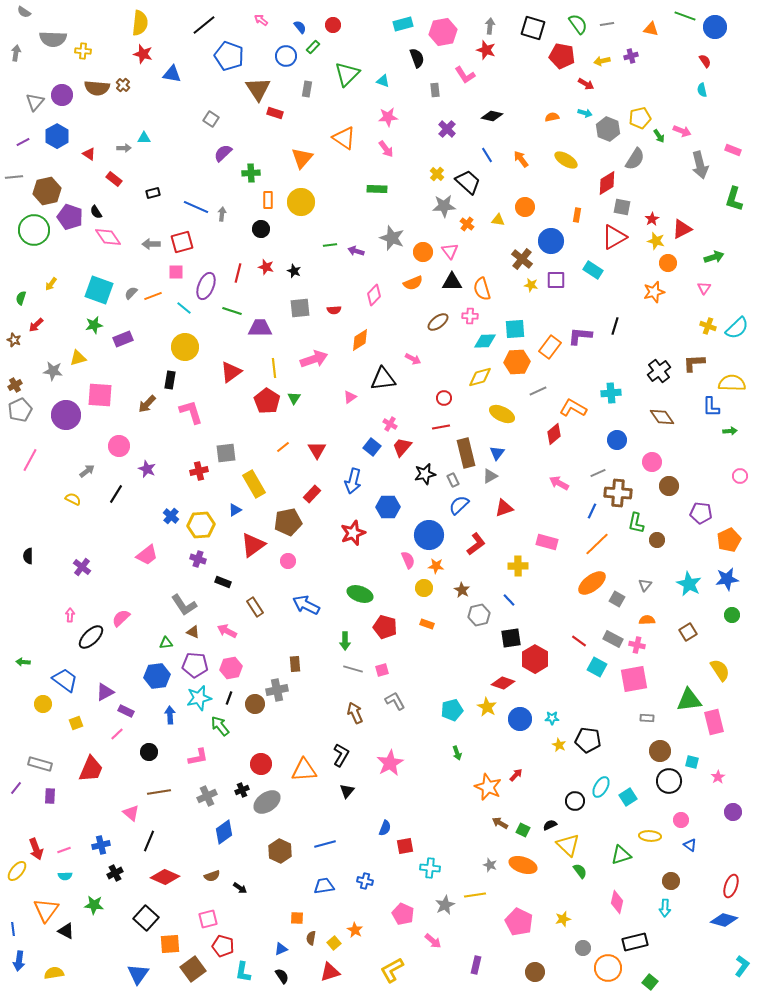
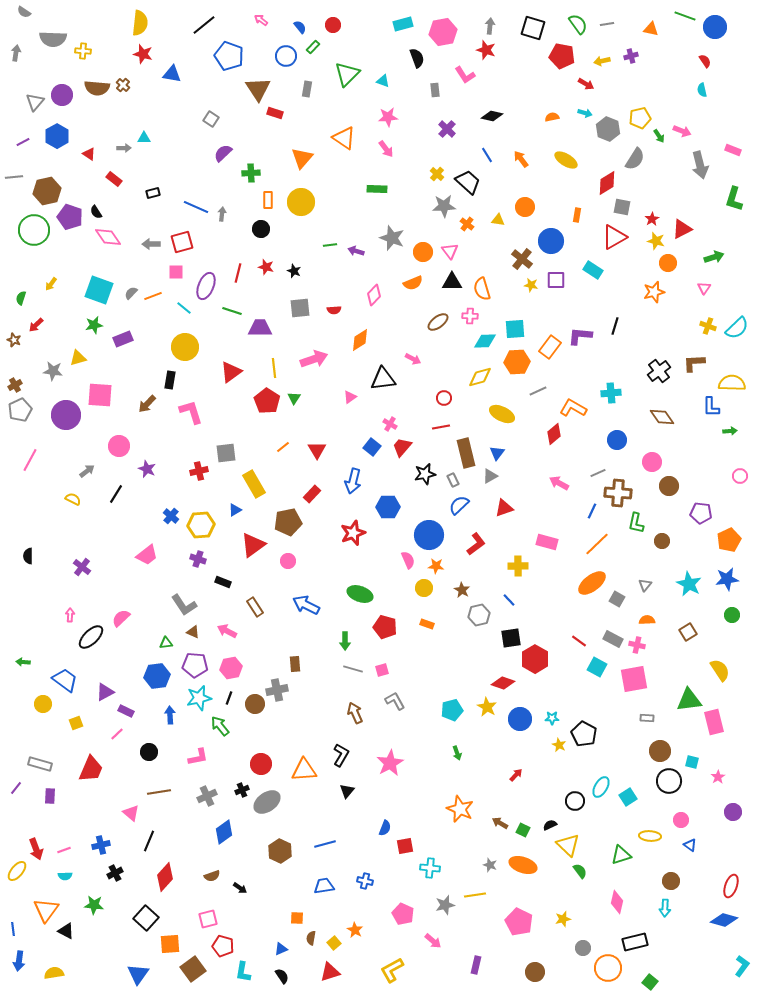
brown circle at (657, 540): moved 5 px right, 1 px down
black pentagon at (588, 740): moved 4 px left, 6 px up; rotated 20 degrees clockwise
orange star at (488, 787): moved 28 px left, 22 px down
red diamond at (165, 877): rotated 72 degrees counterclockwise
gray star at (445, 905): rotated 12 degrees clockwise
